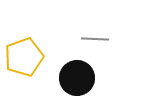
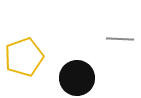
gray line: moved 25 px right
